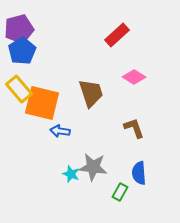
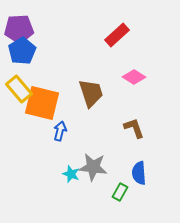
purple pentagon: rotated 12 degrees clockwise
blue arrow: rotated 96 degrees clockwise
